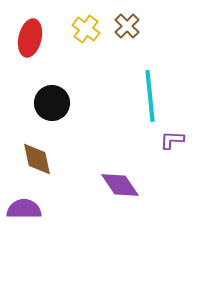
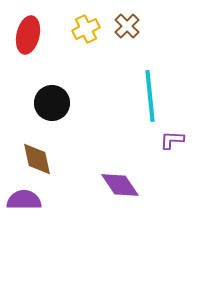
yellow cross: rotated 28 degrees clockwise
red ellipse: moved 2 px left, 3 px up
purple semicircle: moved 9 px up
